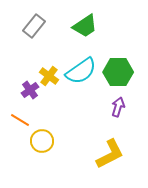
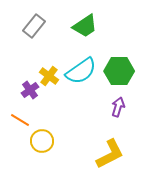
green hexagon: moved 1 px right, 1 px up
